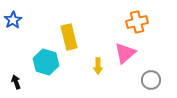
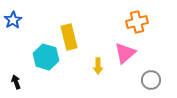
cyan hexagon: moved 5 px up
